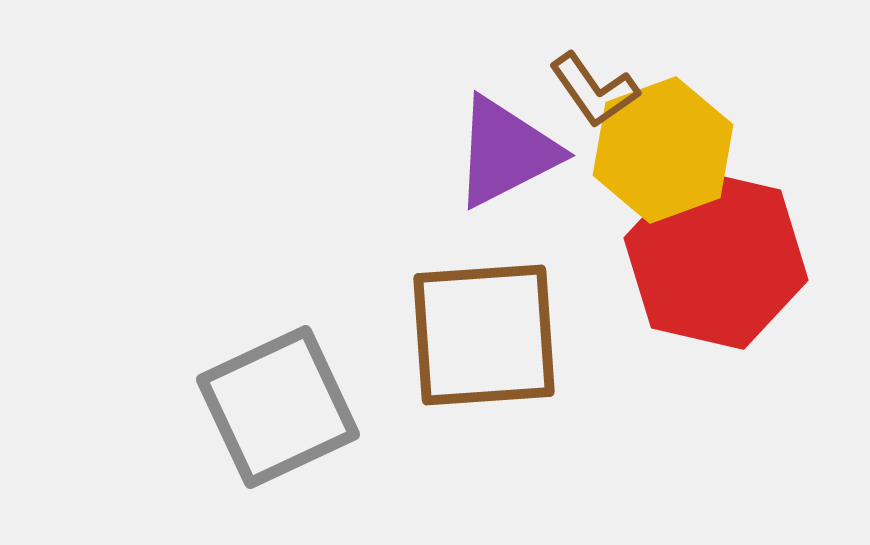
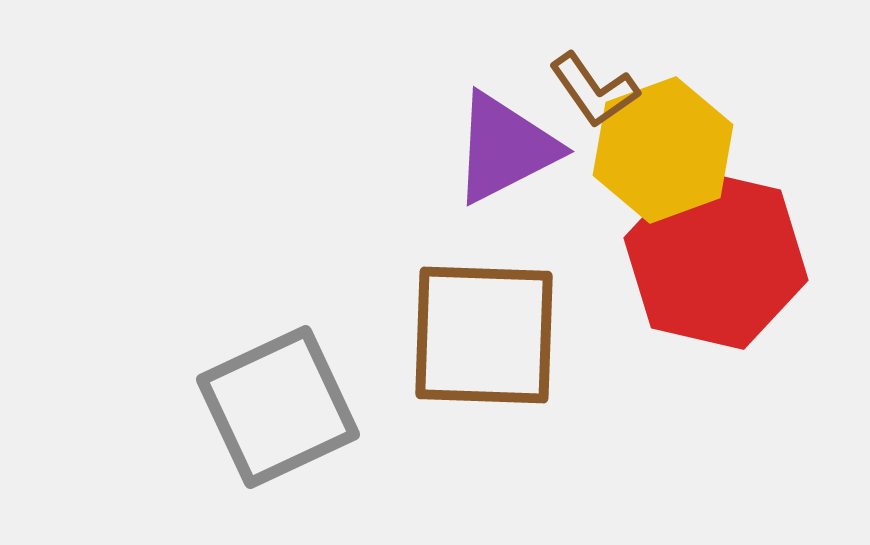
purple triangle: moved 1 px left, 4 px up
brown square: rotated 6 degrees clockwise
